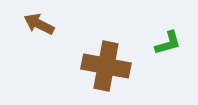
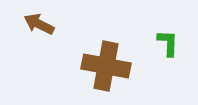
green L-shape: rotated 72 degrees counterclockwise
